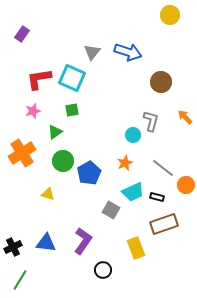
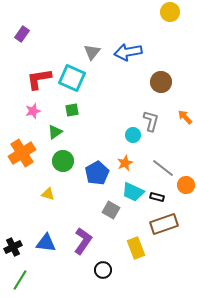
yellow circle: moved 3 px up
blue arrow: rotated 152 degrees clockwise
blue pentagon: moved 8 px right
cyan trapezoid: rotated 50 degrees clockwise
